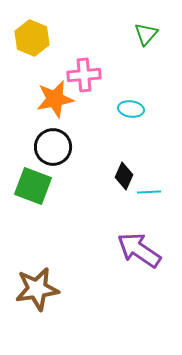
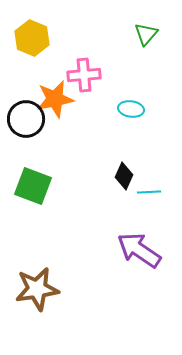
black circle: moved 27 px left, 28 px up
